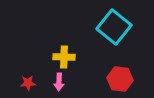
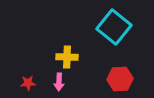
yellow cross: moved 3 px right
red hexagon: rotated 10 degrees counterclockwise
